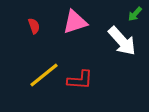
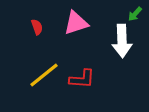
pink triangle: moved 1 px right, 1 px down
red semicircle: moved 3 px right, 1 px down
white arrow: rotated 40 degrees clockwise
red L-shape: moved 2 px right, 1 px up
